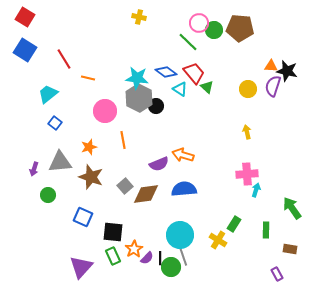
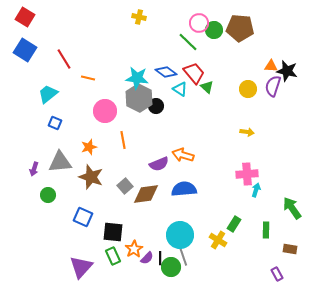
blue square at (55, 123): rotated 16 degrees counterclockwise
yellow arrow at (247, 132): rotated 112 degrees clockwise
